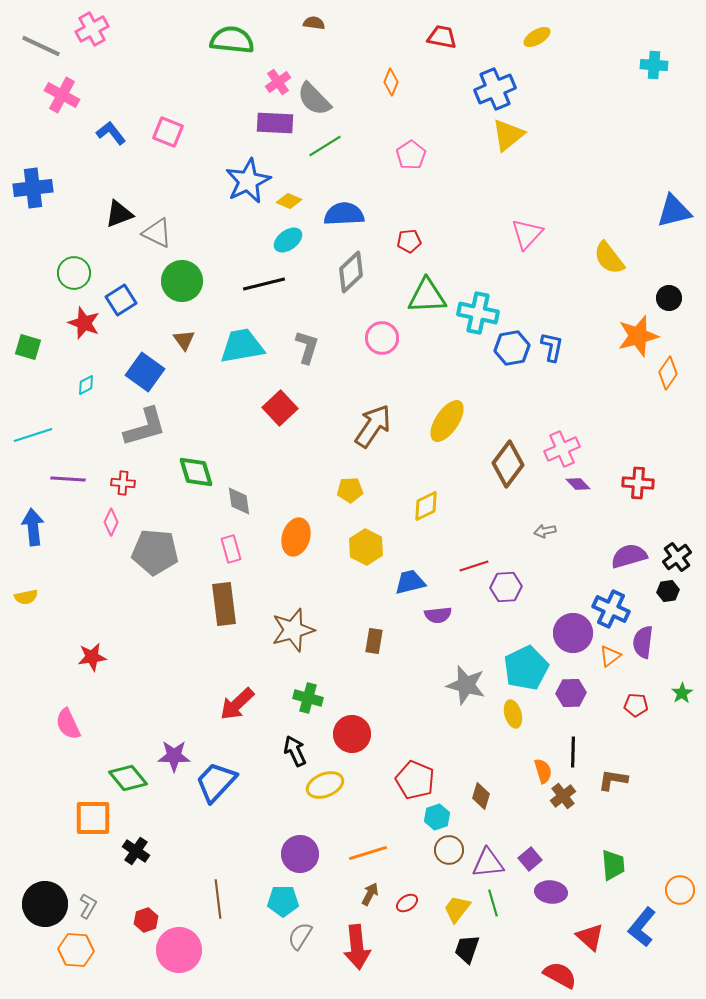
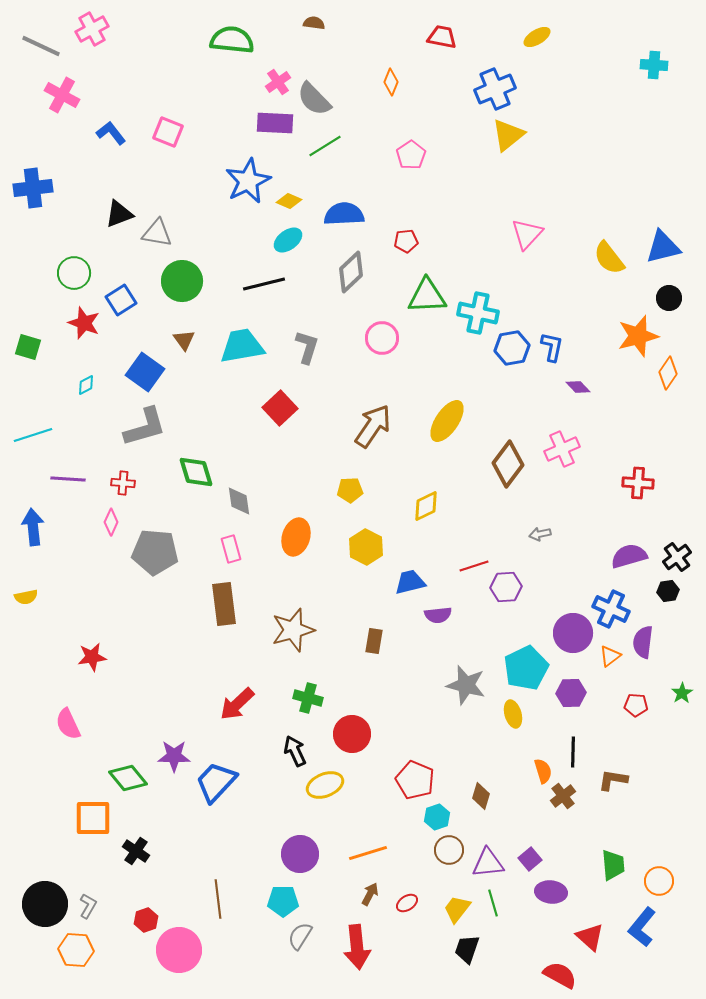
blue triangle at (674, 211): moved 11 px left, 36 px down
gray triangle at (157, 233): rotated 16 degrees counterclockwise
red pentagon at (409, 241): moved 3 px left
purple diamond at (578, 484): moved 97 px up
gray arrow at (545, 531): moved 5 px left, 3 px down
orange circle at (680, 890): moved 21 px left, 9 px up
